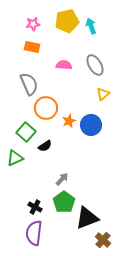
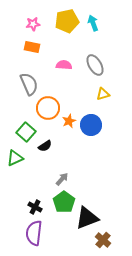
cyan arrow: moved 2 px right, 3 px up
yellow triangle: rotated 24 degrees clockwise
orange circle: moved 2 px right
